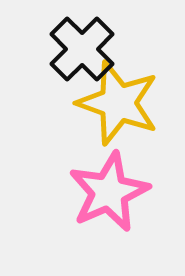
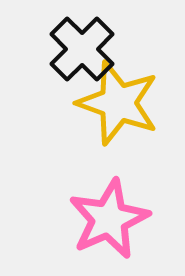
pink star: moved 27 px down
